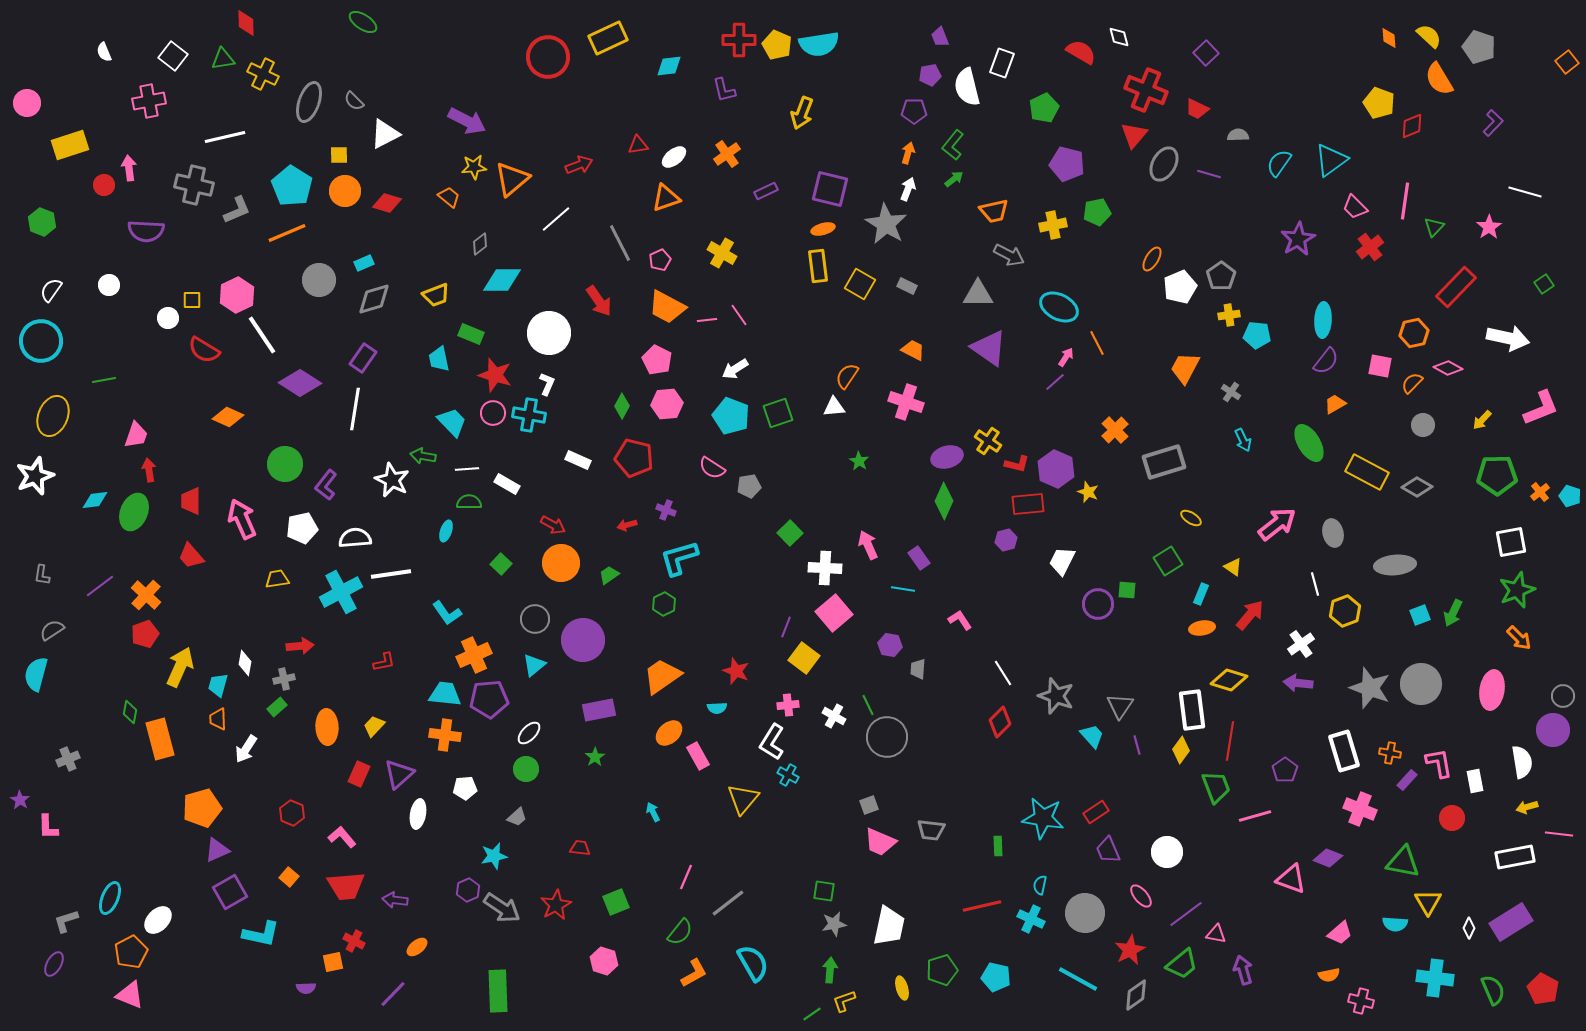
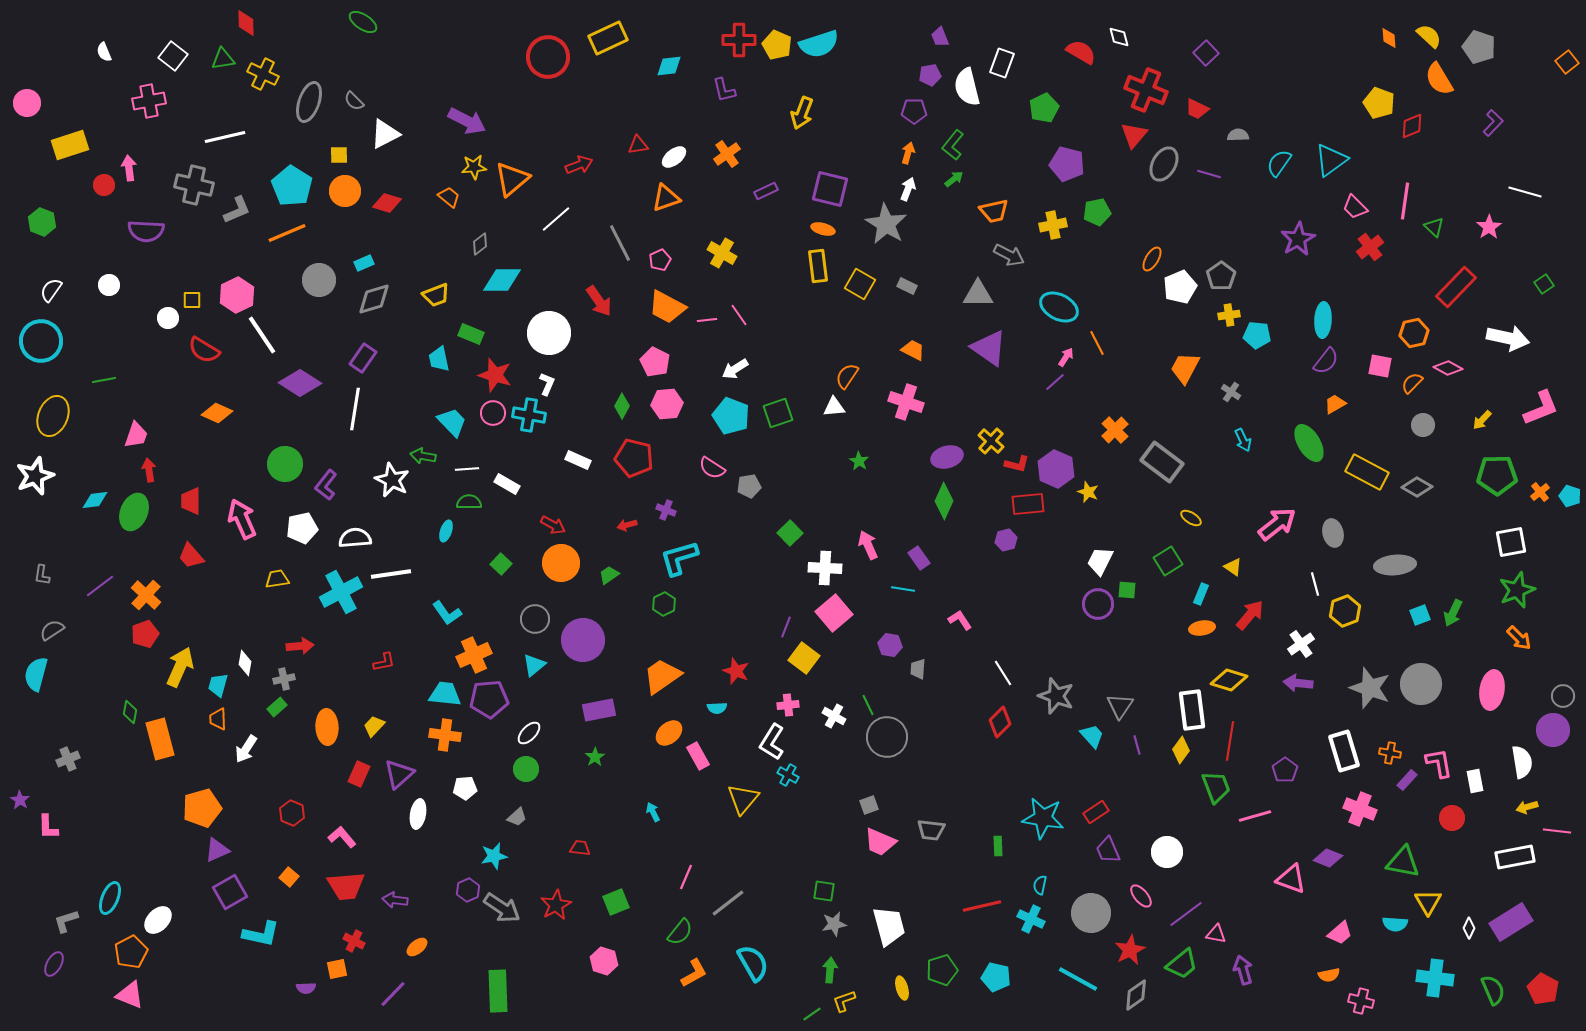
cyan semicircle at (819, 44): rotated 9 degrees counterclockwise
green triangle at (1434, 227): rotated 30 degrees counterclockwise
orange ellipse at (823, 229): rotated 30 degrees clockwise
pink pentagon at (657, 360): moved 2 px left, 2 px down
orange diamond at (228, 417): moved 11 px left, 4 px up
yellow cross at (988, 441): moved 3 px right; rotated 8 degrees clockwise
gray rectangle at (1164, 462): moved 2 px left; rotated 54 degrees clockwise
white trapezoid at (1062, 561): moved 38 px right
pink line at (1559, 834): moved 2 px left, 3 px up
gray circle at (1085, 913): moved 6 px right
white trapezoid at (889, 926): rotated 27 degrees counterclockwise
orange square at (333, 962): moved 4 px right, 7 px down
